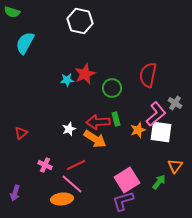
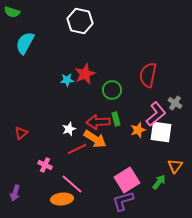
green circle: moved 2 px down
red line: moved 1 px right, 16 px up
